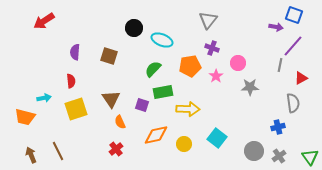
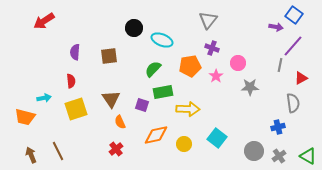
blue square: rotated 18 degrees clockwise
brown square: rotated 24 degrees counterclockwise
green triangle: moved 2 px left, 1 px up; rotated 24 degrees counterclockwise
